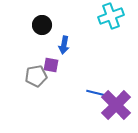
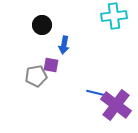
cyan cross: moved 3 px right; rotated 15 degrees clockwise
purple cross: rotated 8 degrees counterclockwise
